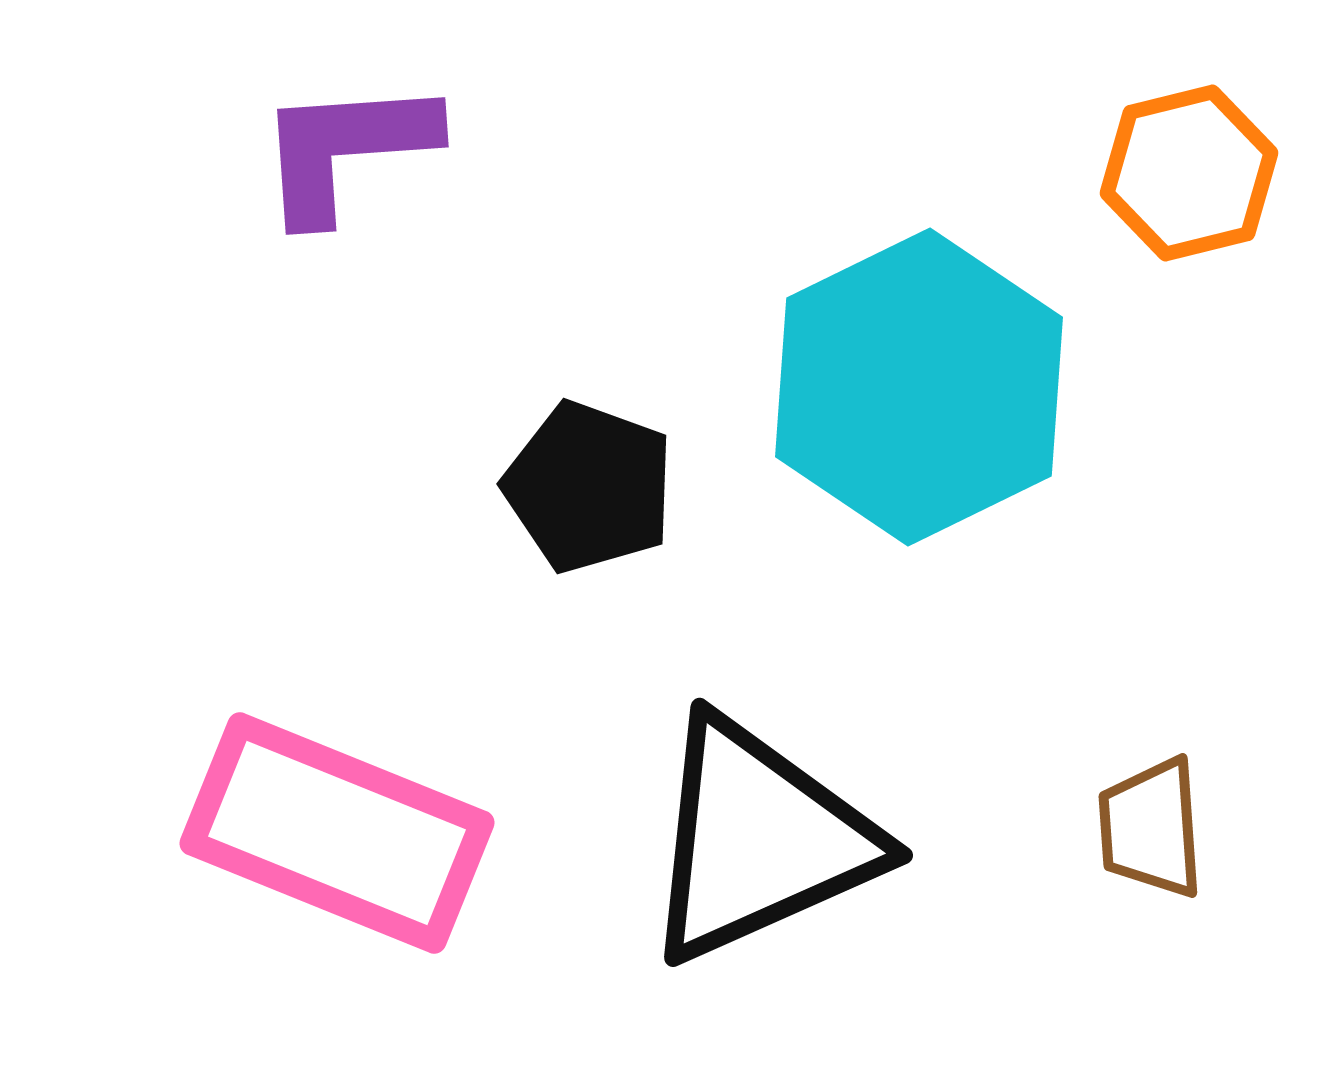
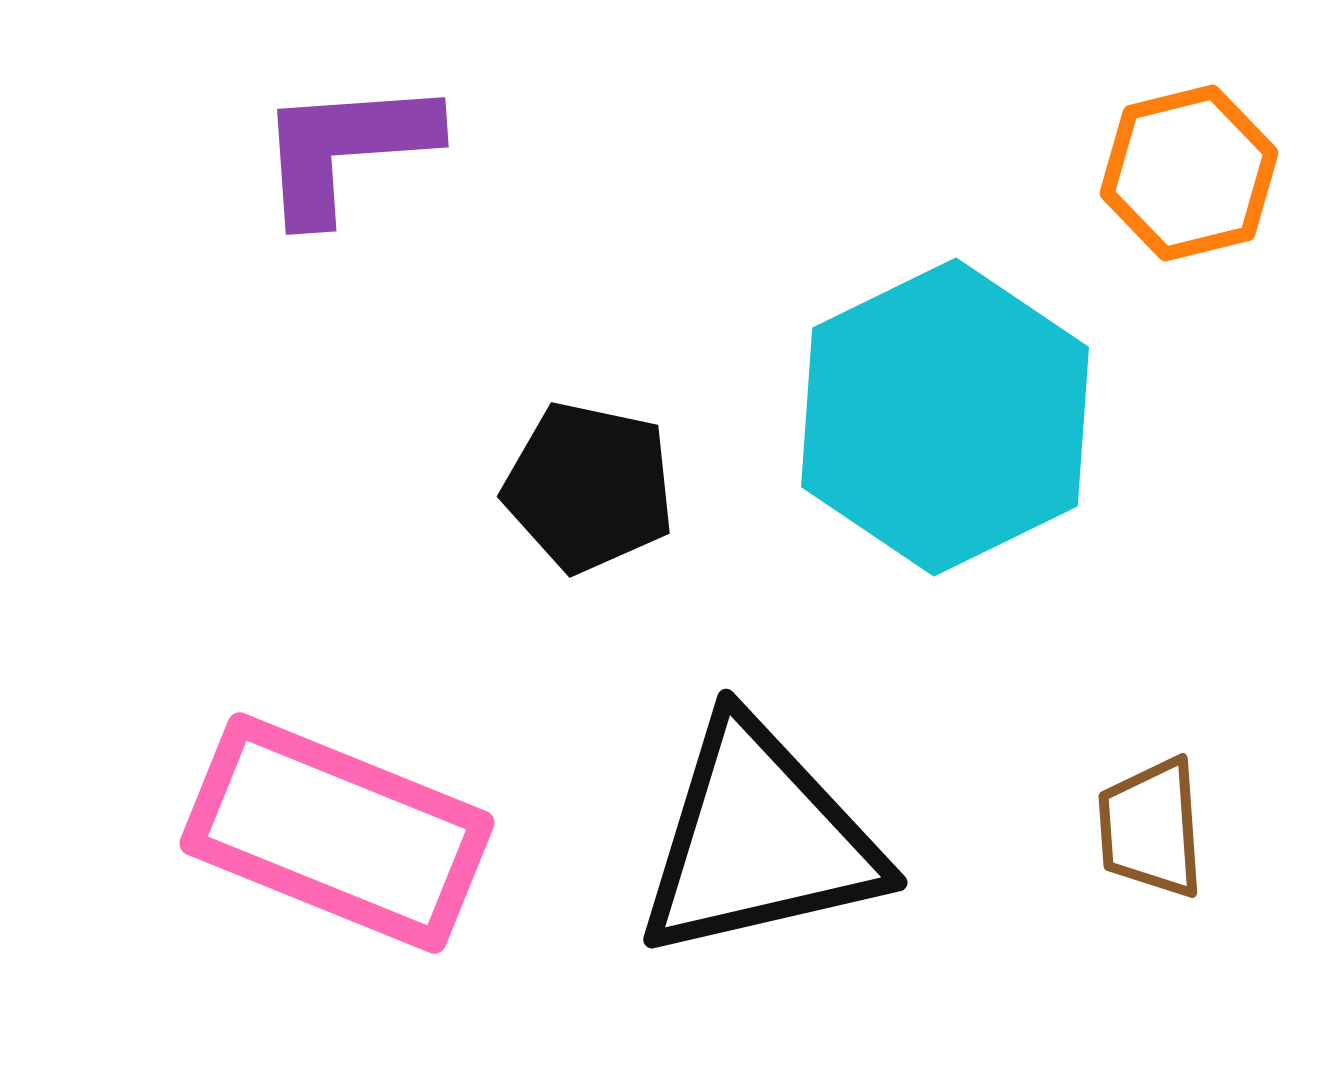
cyan hexagon: moved 26 px right, 30 px down
black pentagon: rotated 8 degrees counterclockwise
black triangle: rotated 11 degrees clockwise
